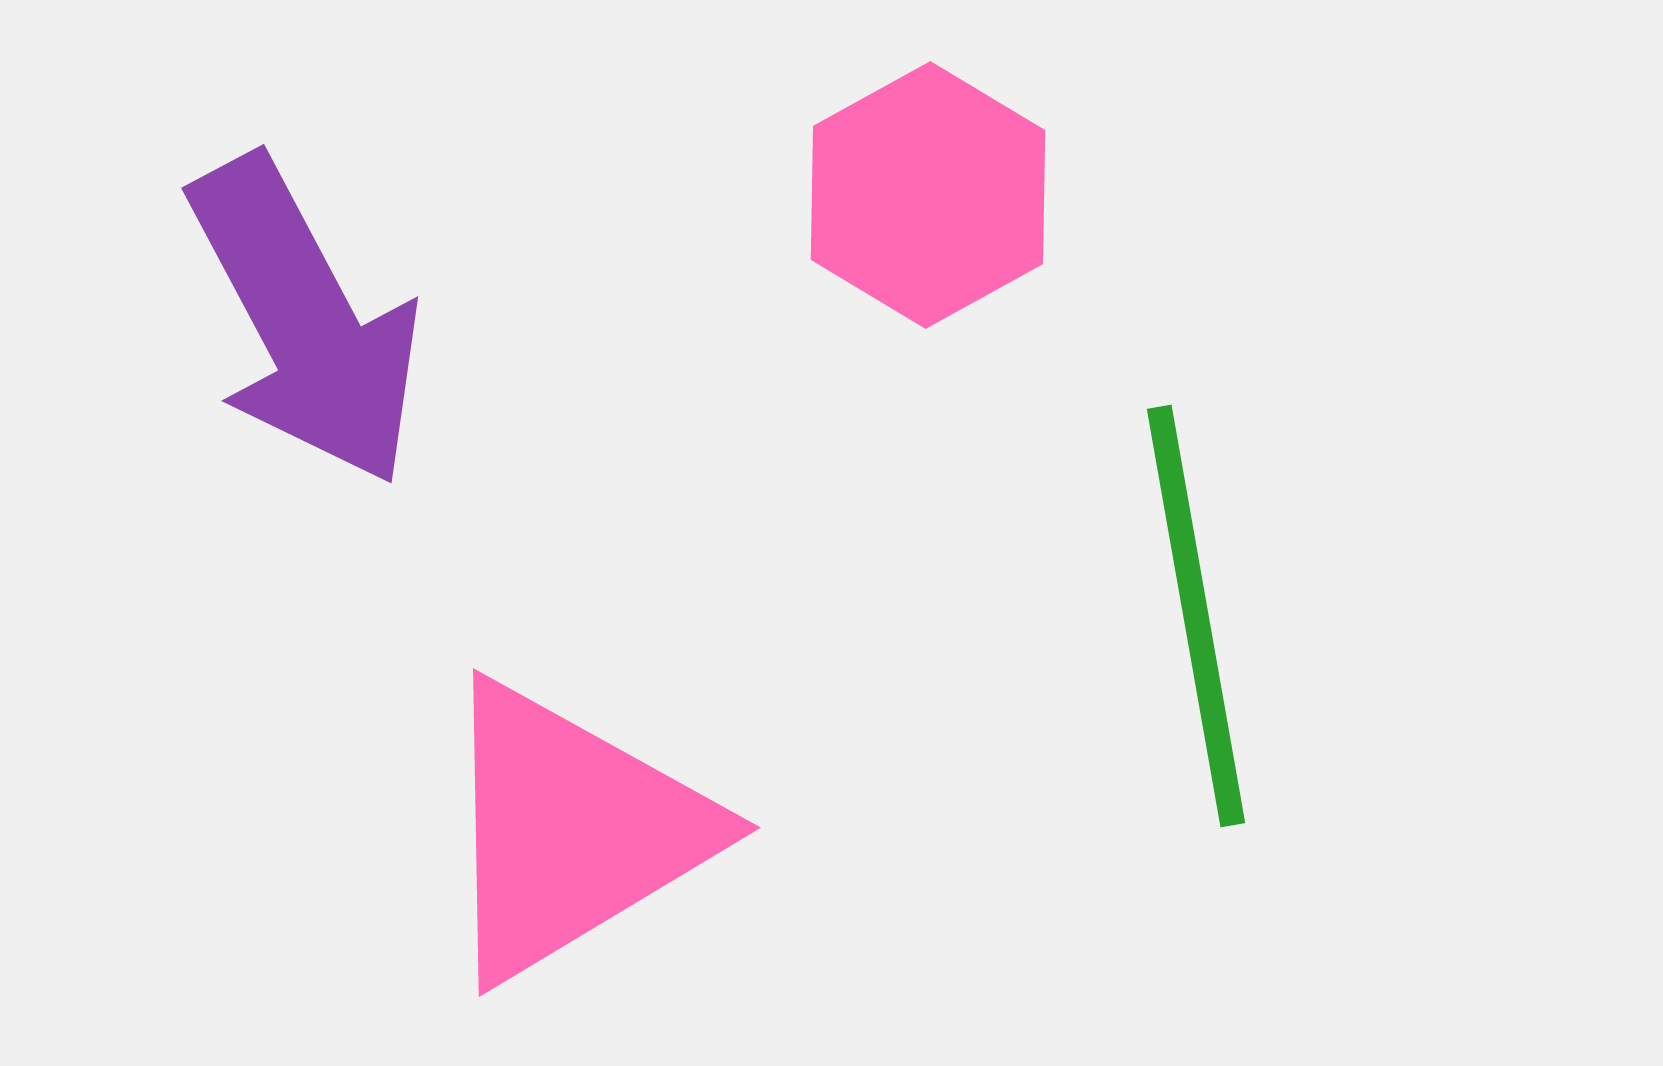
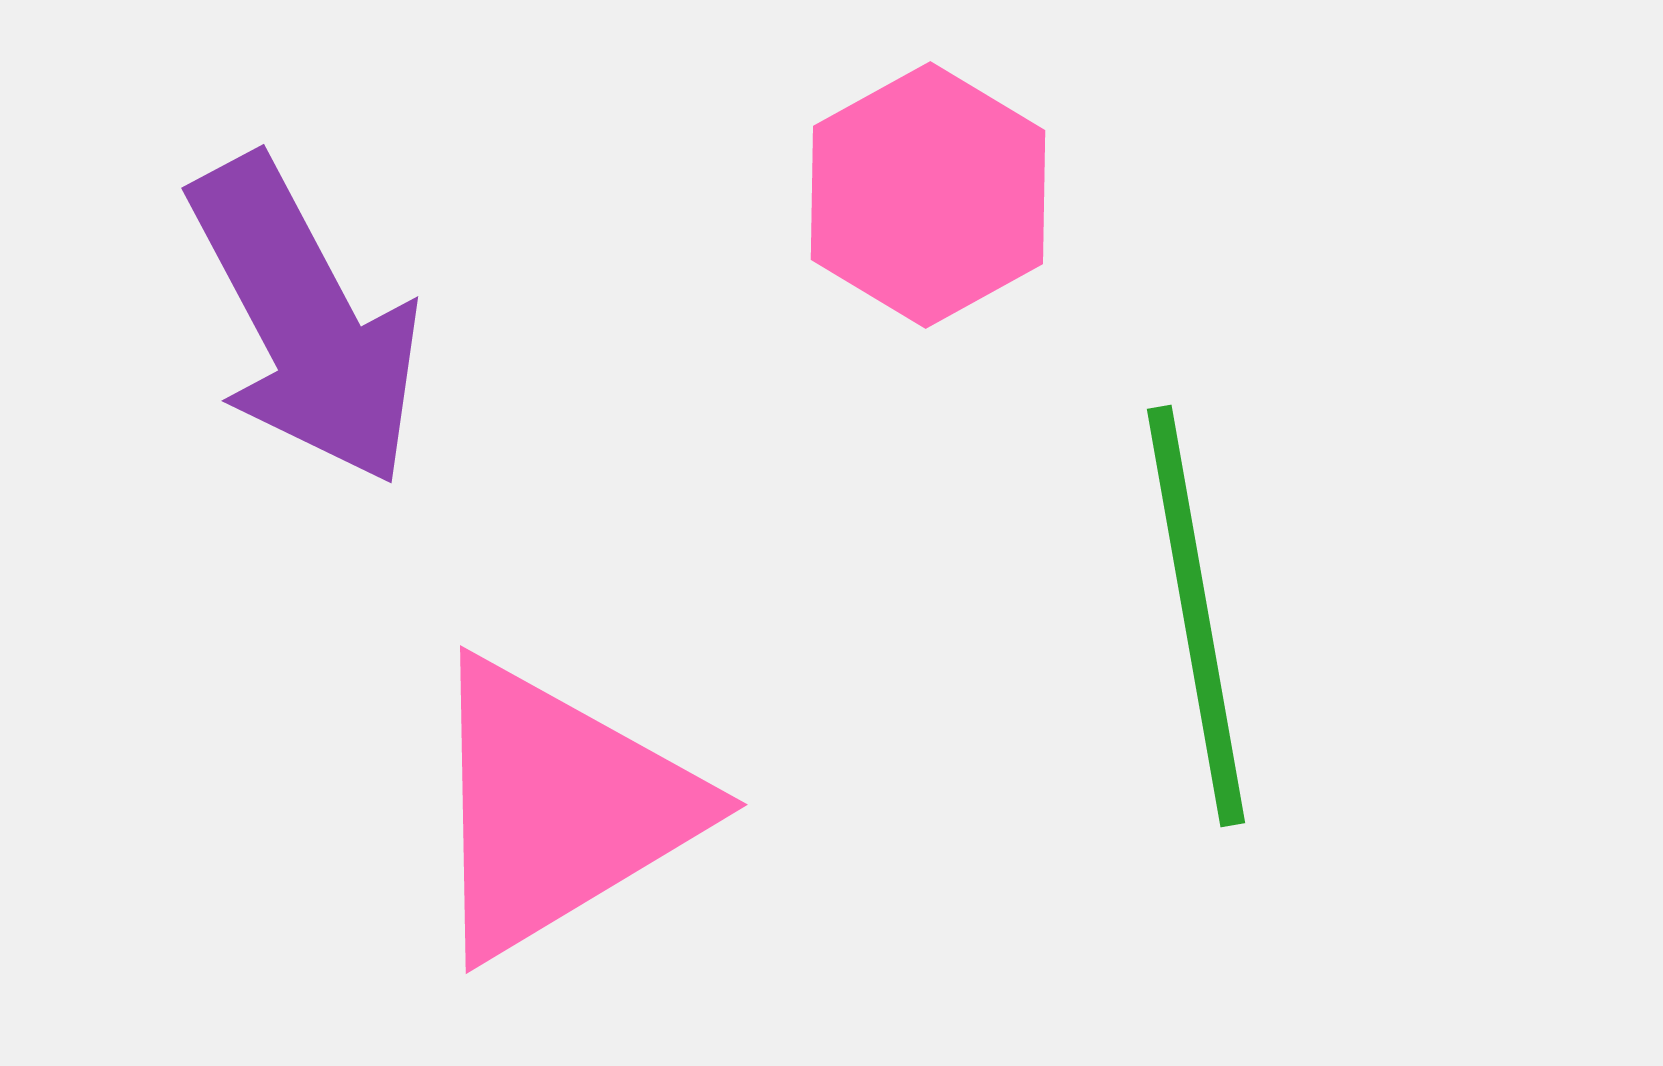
pink triangle: moved 13 px left, 23 px up
